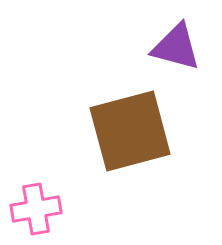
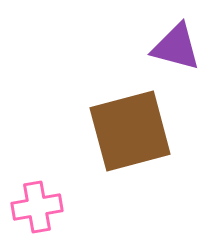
pink cross: moved 1 px right, 2 px up
